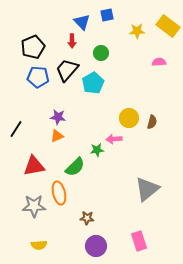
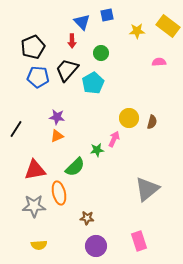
purple star: moved 1 px left
pink arrow: rotated 119 degrees clockwise
red triangle: moved 1 px right, 4 px down
